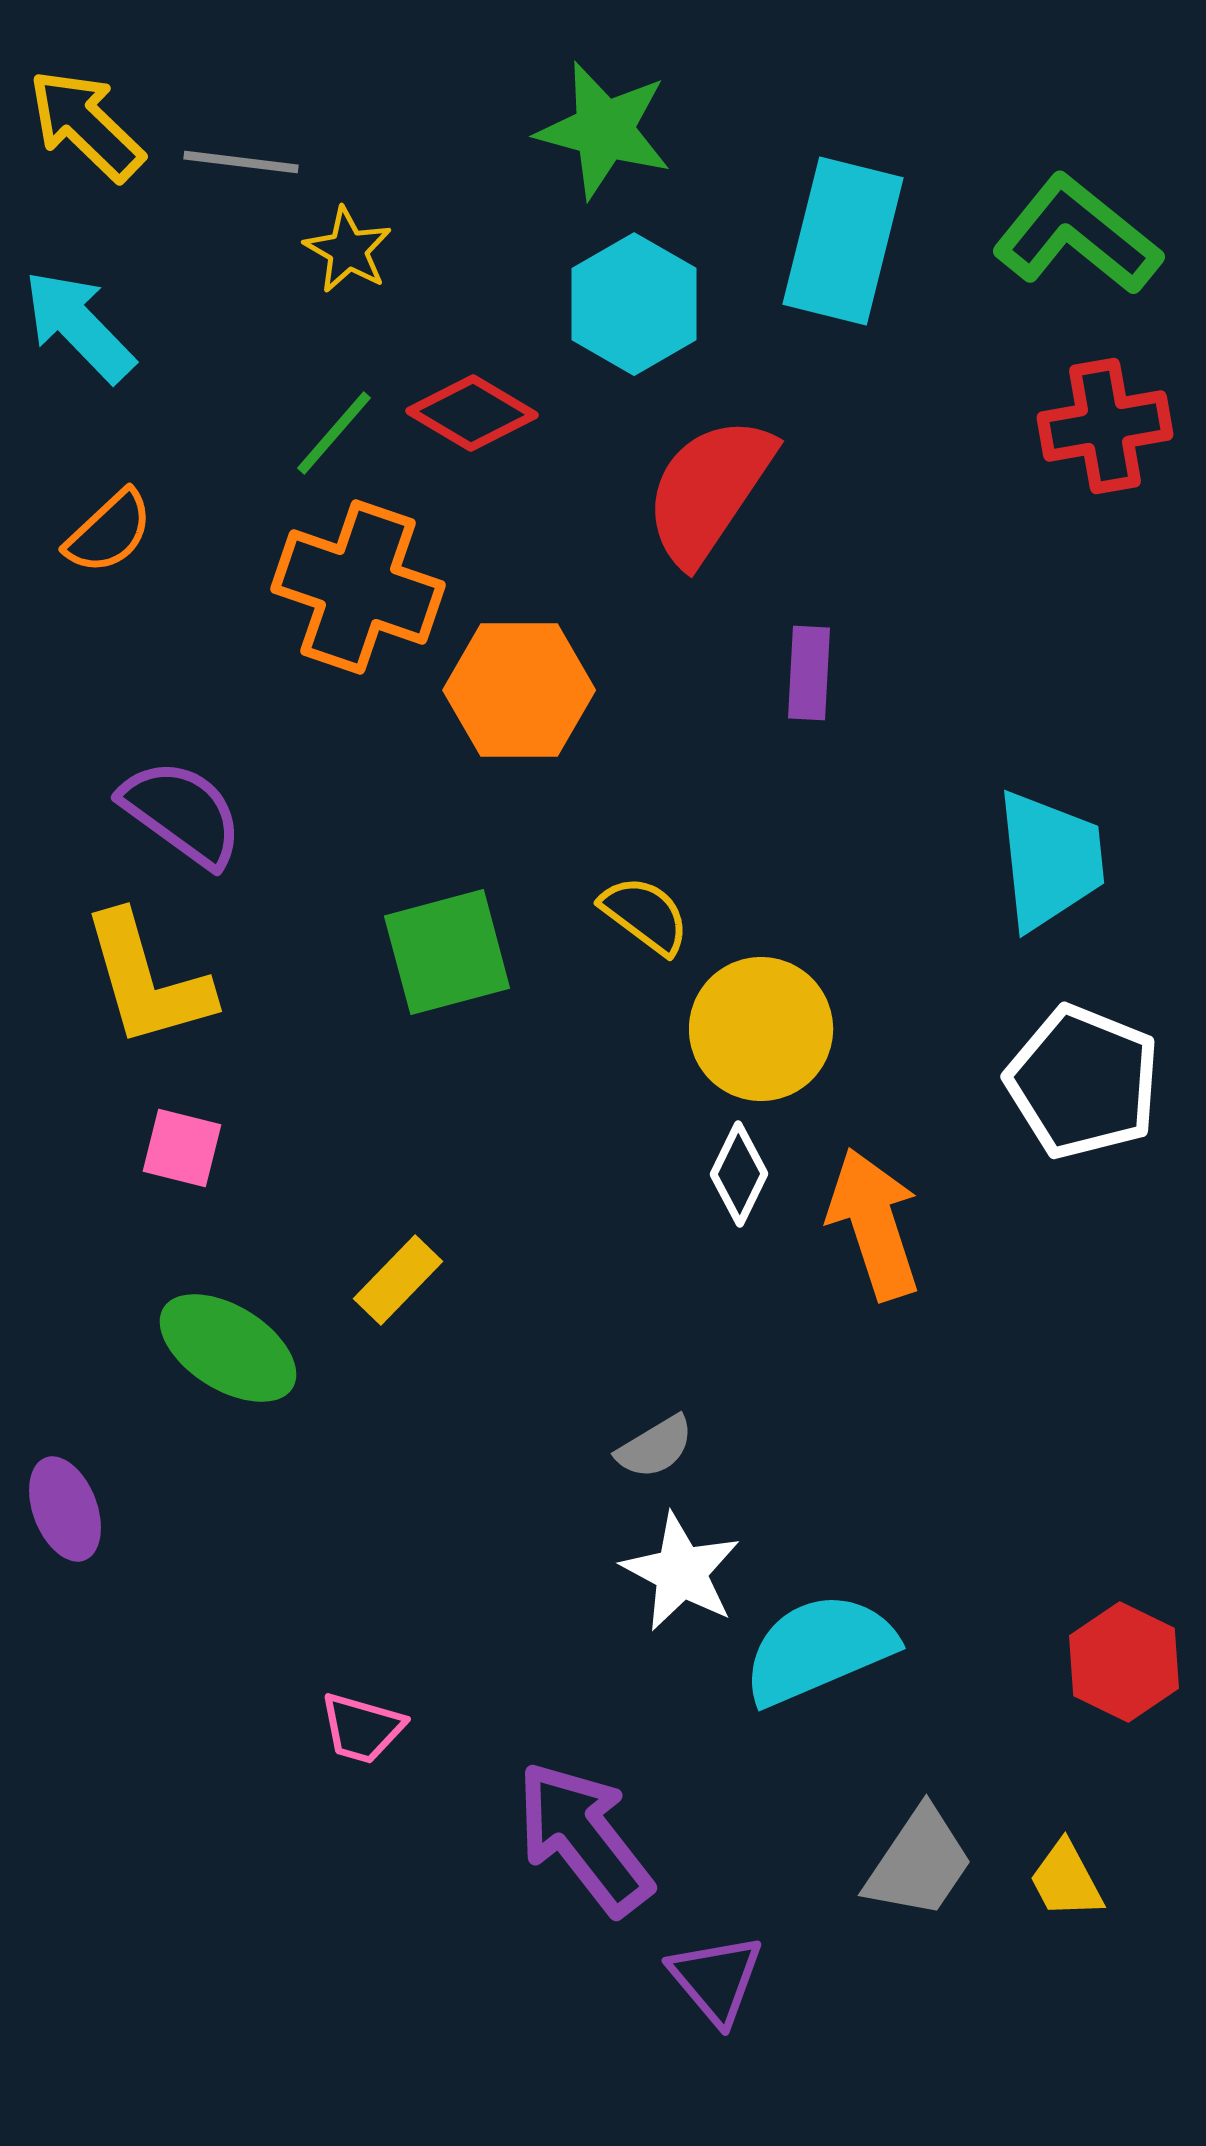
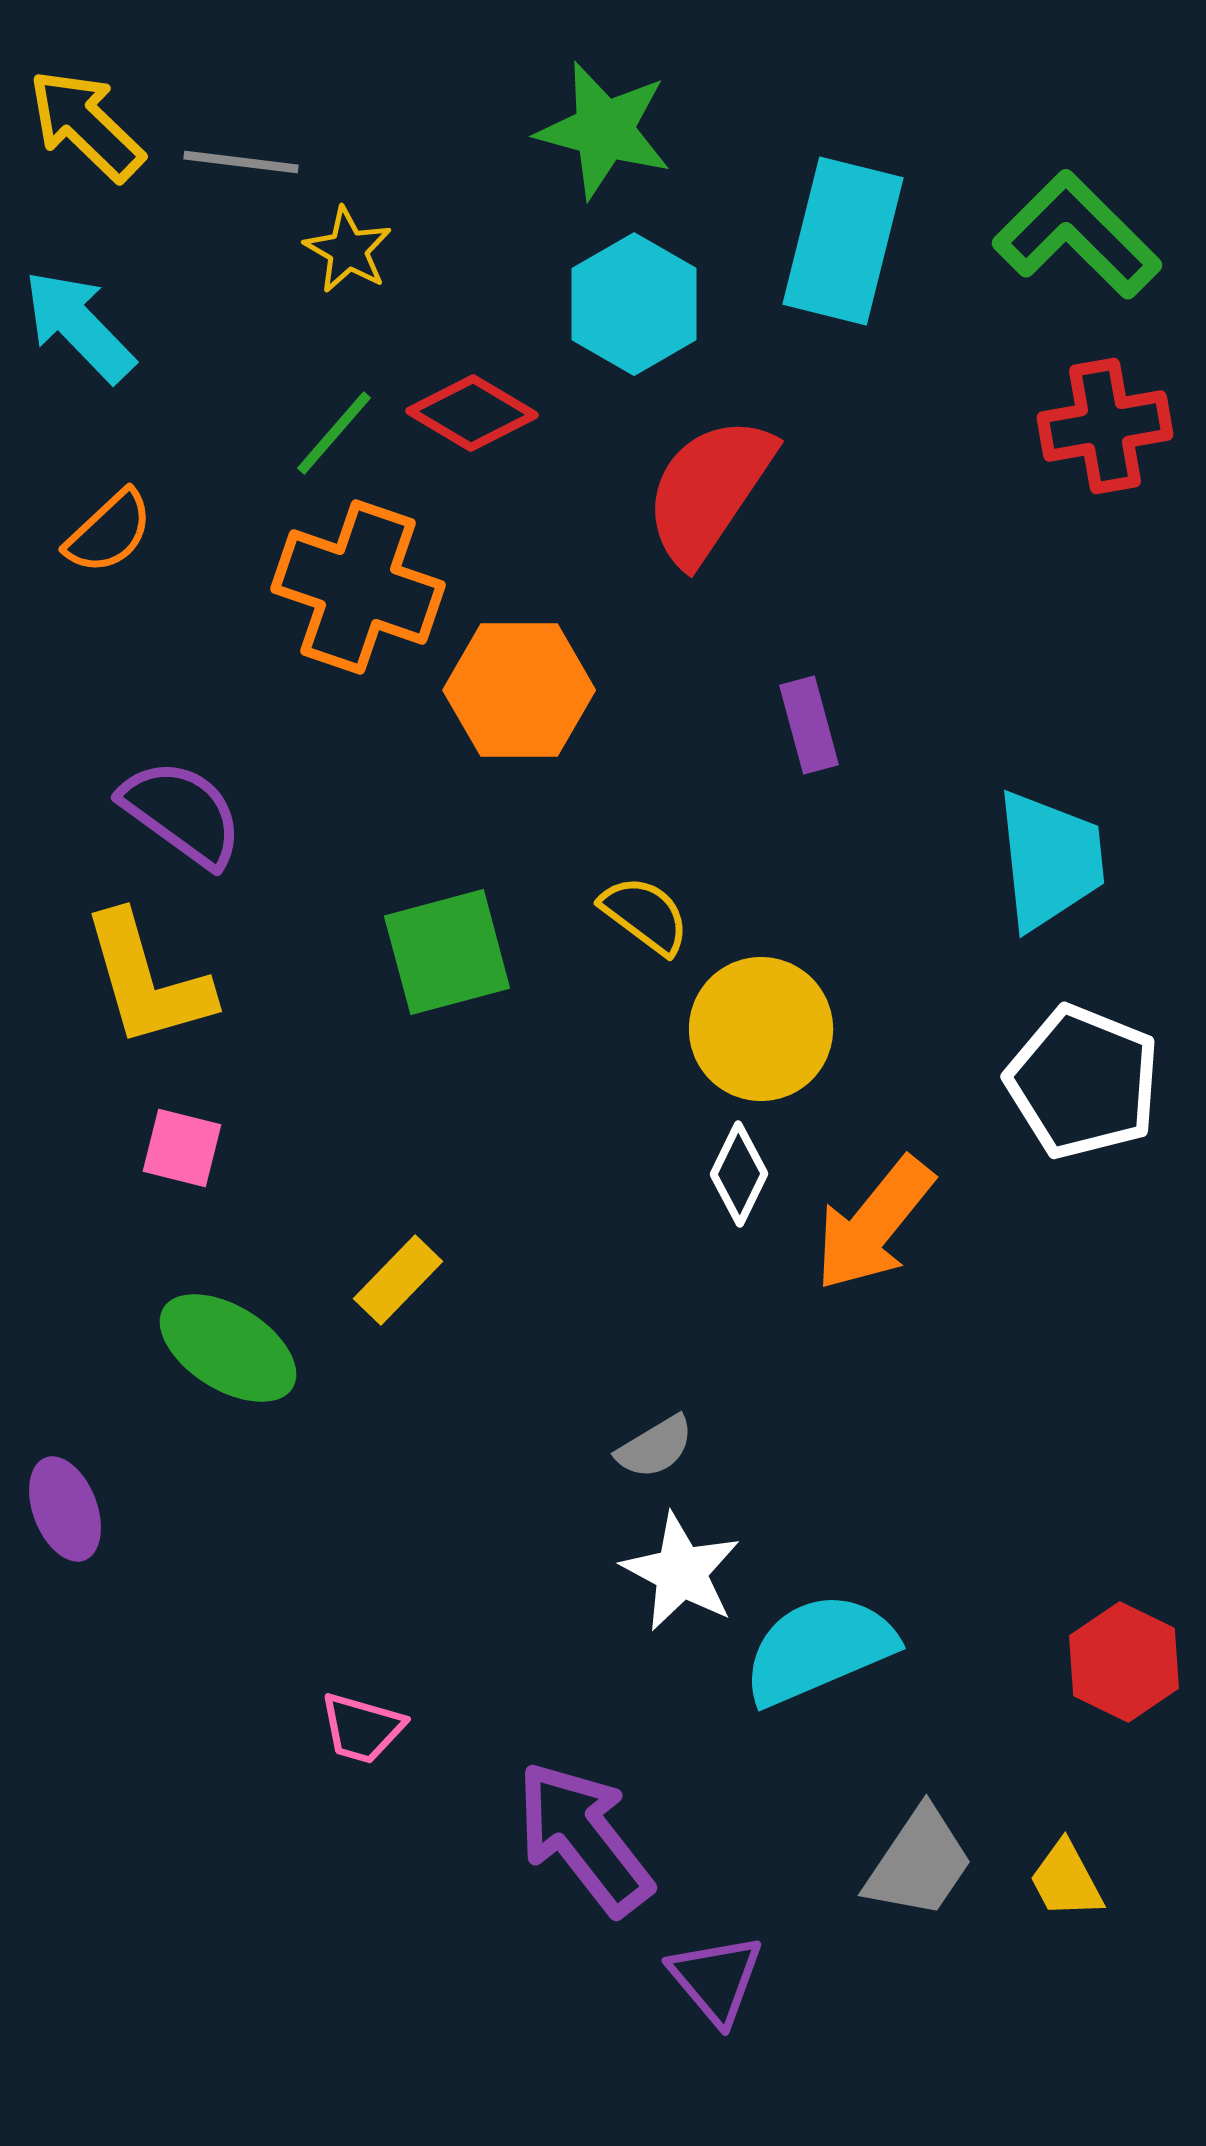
green L-shape: rotated 6 degrees clockwise
purple rectangle: moved 52 px down; rotated 18 degrees counterclockwise
orange arrow: rotated 123 degrees counterclockwise
